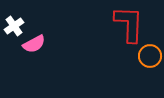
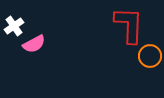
red L-shape: moved 1 px down
